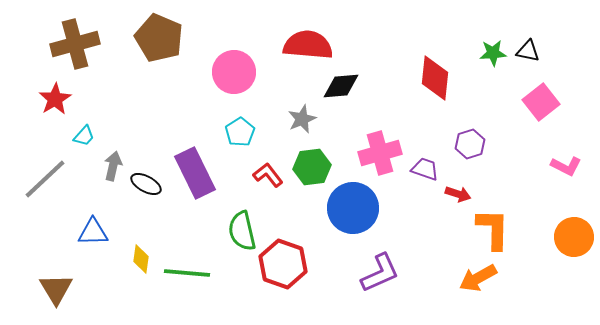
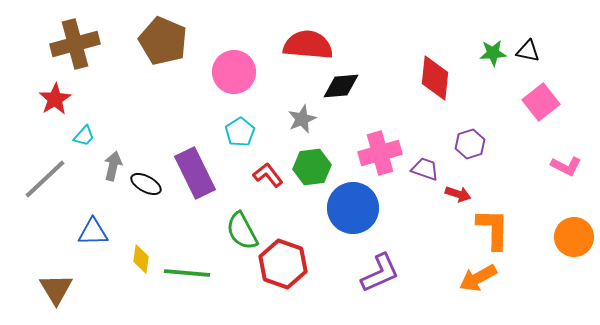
brown pentagon: moved 4 px right, 3 px down
green semicircle: rotated 15 degrees counterclockwise
